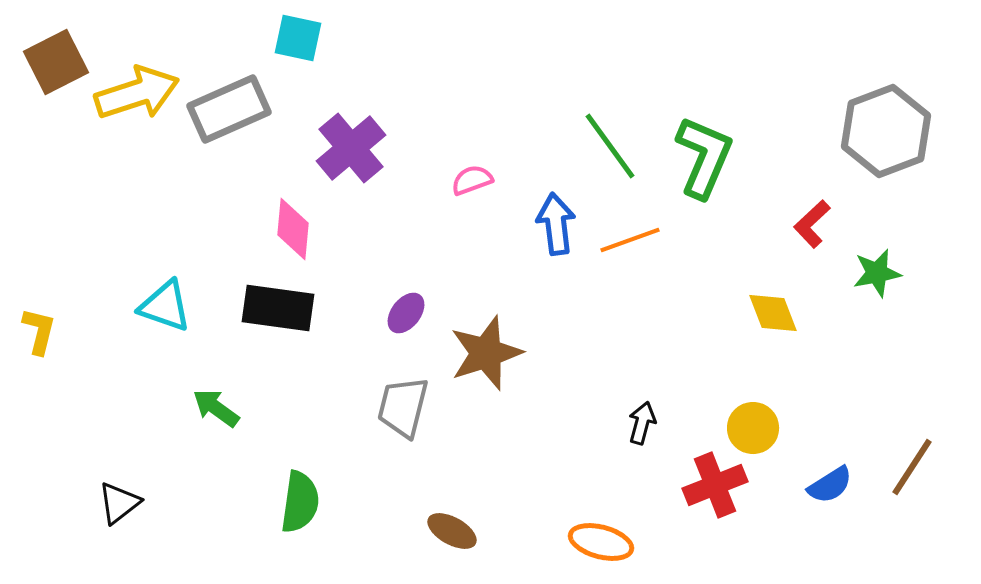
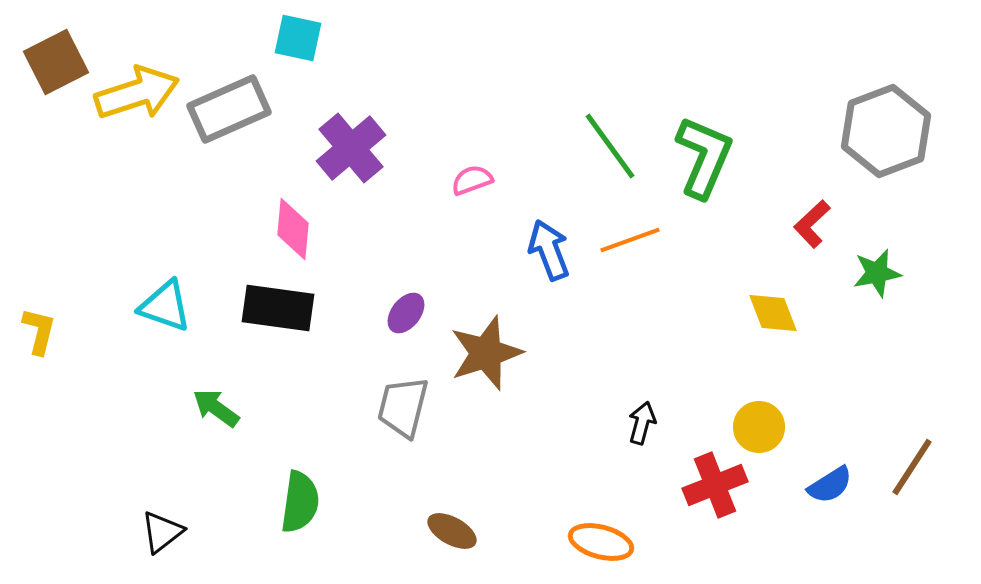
blue arrow: moved 7 px left, 26 px down; rotated 14 degrees counterclockwise
yellow circle: moved 6 px right, 1 px up
black triangle: moved 43 px right, 29 px down
